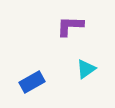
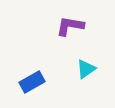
purple L-shape: rotated 8 degrees clockwise
